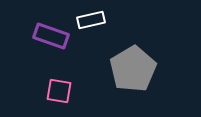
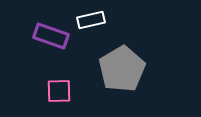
gray pentagon: moved 11 px left
pink square: rotated 12 degrees counterclockwise
